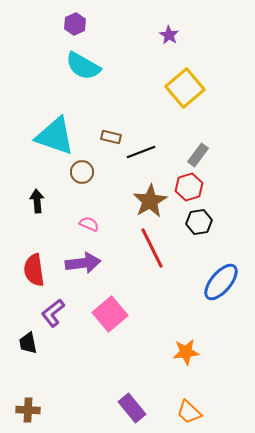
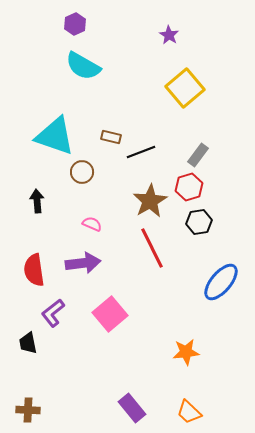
pink semicircle: moved 3 px right
